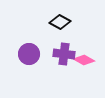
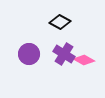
purple cross: rotated 25 degrees clockwise
